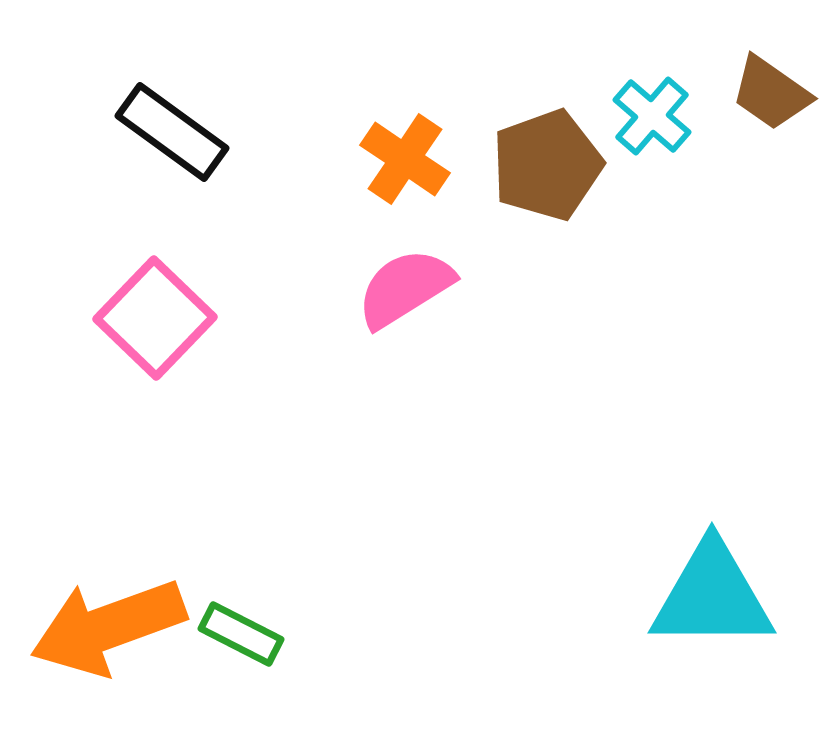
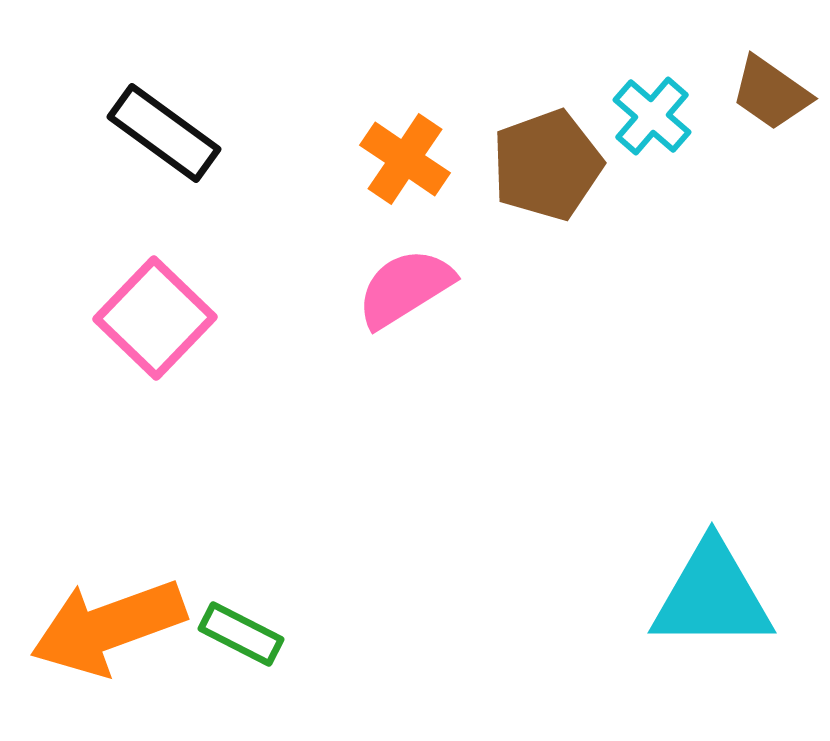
black rectangle: moved 8 px left, 1 px down
